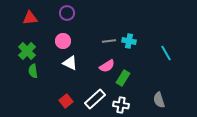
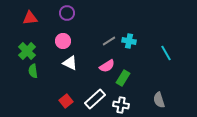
gray line: rotated 24 degrees counterclockwise
